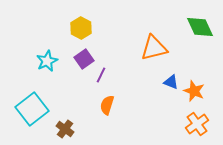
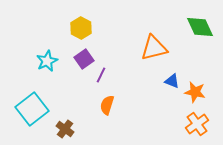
blue triangle: moved 1 px right, 1 px up
orange star: moved 1 px right, 1 px down; rotated 10 degrees counterclockwise
